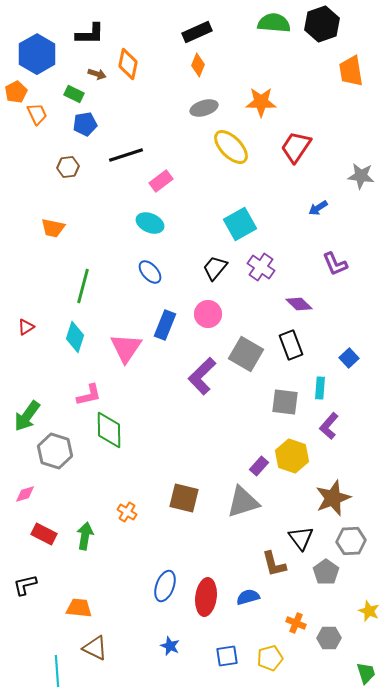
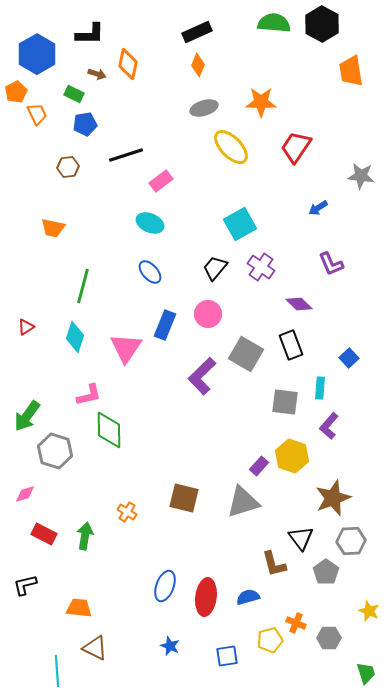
black hexagon at (322, 24): rotated 12 degrees counterclockwise
purple L-shape at (335, 264): moved 4 px left
yellow pentagon at (270, 658): moved 18 px up
